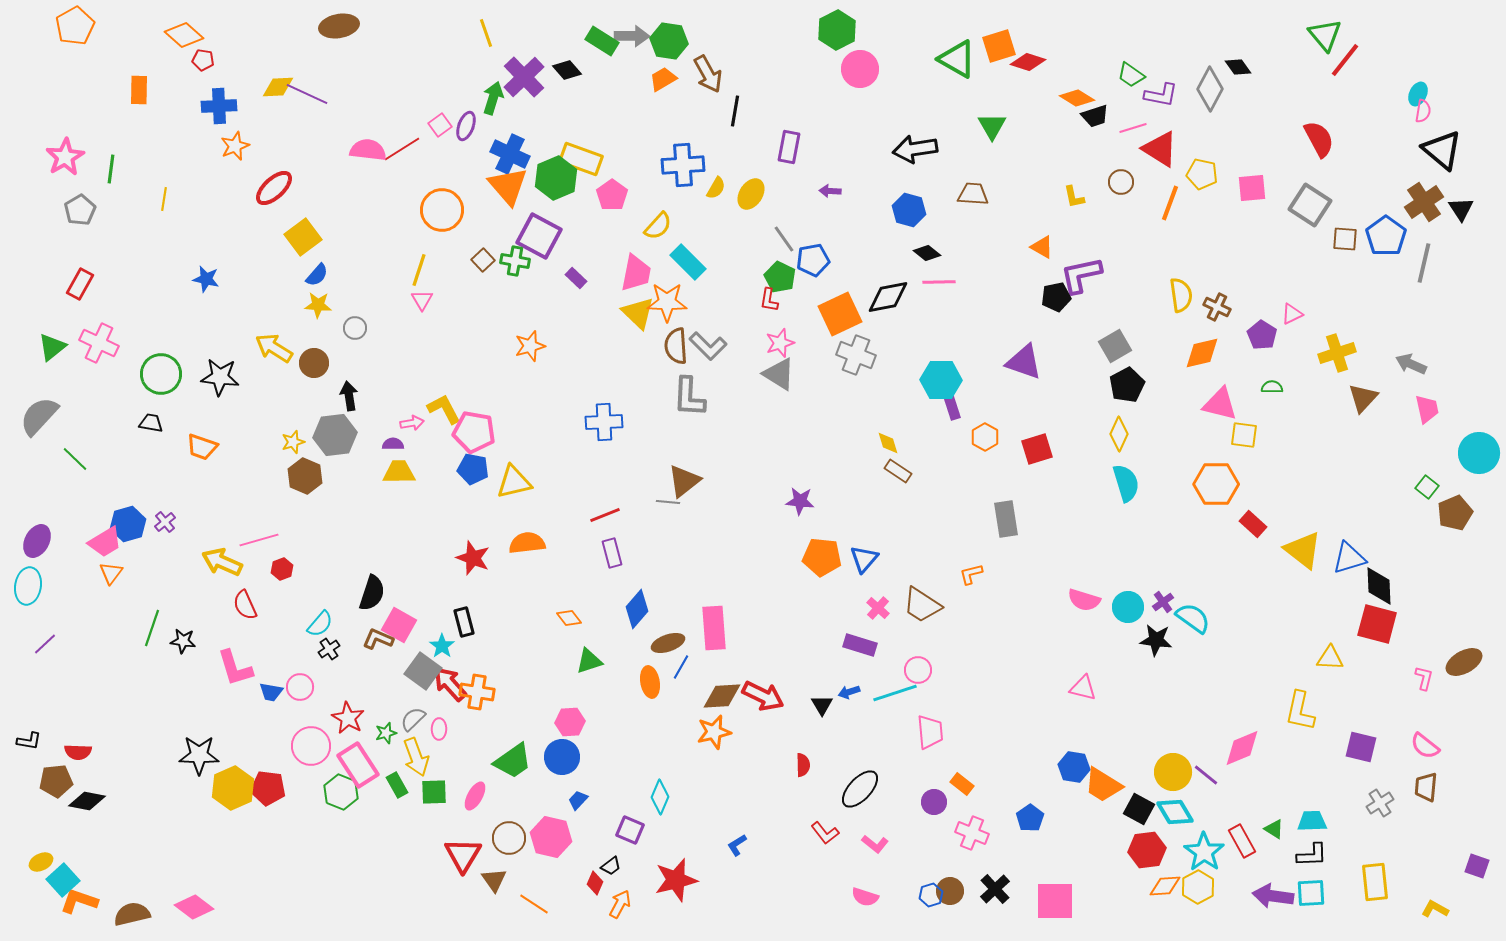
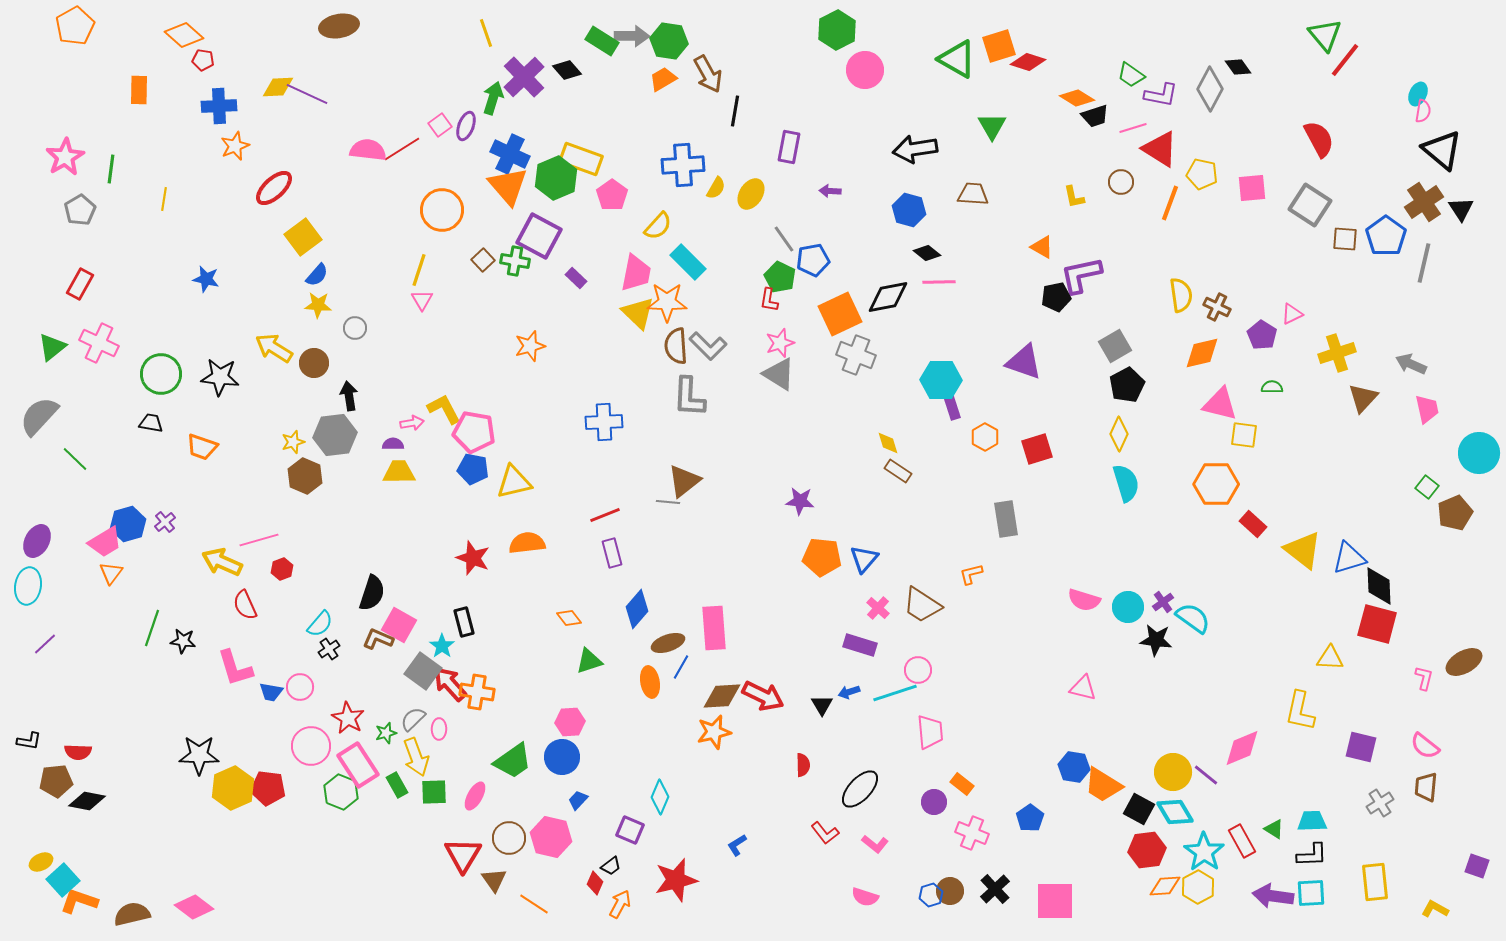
pink circle at (860, 69): moved 5 px right, 1 px down
